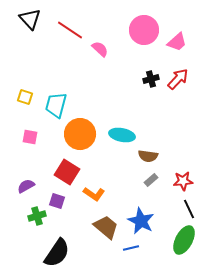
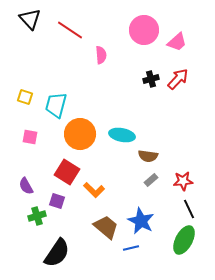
pink semicircle: moved 1 px right, 6 px down; rotated 42 degrees clockwise
purple semicircle: rotated 90 degrees counterclockwise
orange L-shape: moved 4 px up; rotated 10 degrees clockwise
